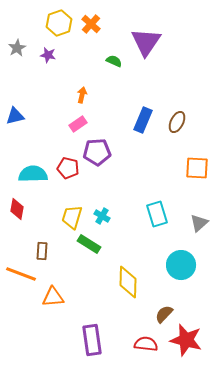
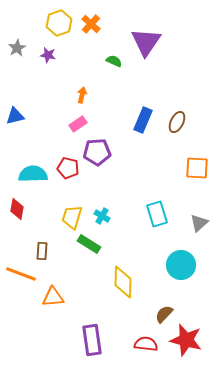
yellow diamond: moved 5 px left
